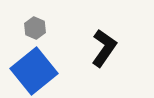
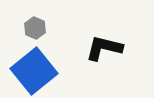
black L-shape: rotated 111 degrees counterclockwise
